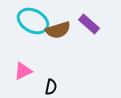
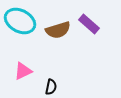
cyan ellipse: moved 13 px left
